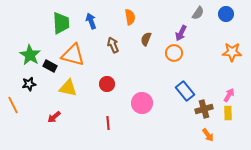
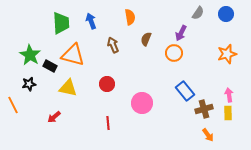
orange star: moved 5 px left, 2 px down; rotated 18 degrees counterclockwise
pink arrow: rotated 40 degrees counterclockwise
